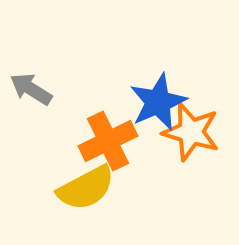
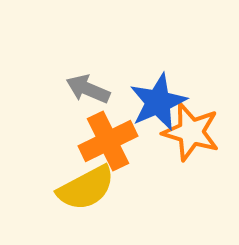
gray arrow: moved 57 px right; rotated 9 degrees counterclockwise
